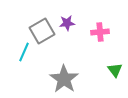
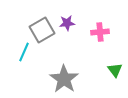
gray square: moved 1 px up
